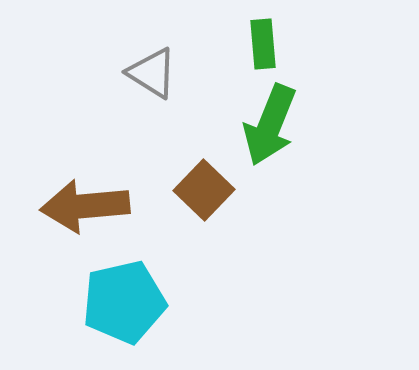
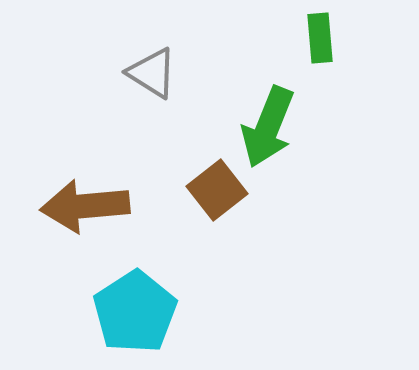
green rectangle: moved 57 px right, 6 px up
green arrow: moved 2 px left, 2 px down
brown square: moved 13 px right; rotated 8 degrees clockwise
cyan pentagon: moved 11 px right, 10 px down; rotated 20 degrees counterclockwise
